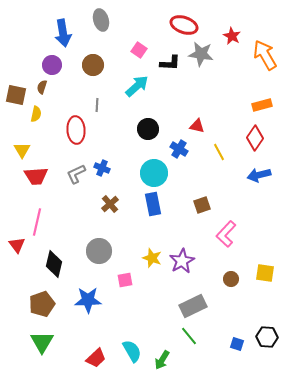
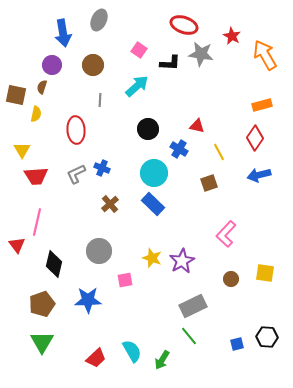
gray ellipse at (101, 20): moved 2 px left; rotated 40 degrees clockwise
gray line at (97, 105): moved 3 px right, 5 px up
blue rectangle at (153, 204): rotated 35 degrees counterclockwise
brown square at (202, 205): moved 7 px right, 22 px up
blue square at (237, 344): rotated 32 degrees counterclockwise
